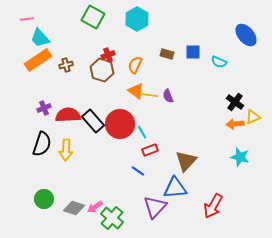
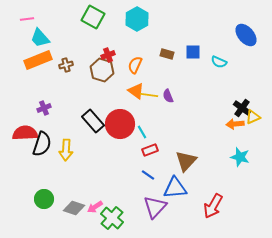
orange rectangle: rotated 12 degrees clockwise
black cross: moved 7 px right, 6 px down
red semicircle: moved 43 px left, 18 px down
blue line: moved 10 px right, 4 px down
